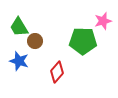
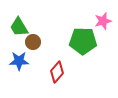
brown circle: moved 2 px left, 1 px down
blue star: rotated 18 degrees counterclockwise
